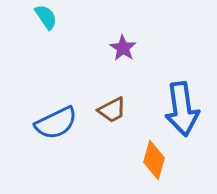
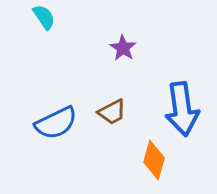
cyan semicircle: moved 2 px left
brown trapezoid: moved 2 px down
